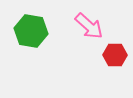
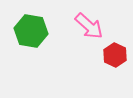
red hexagon: rotated 25 degrees clockwise
